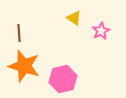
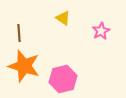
yellow triangle: moved 11 px left
